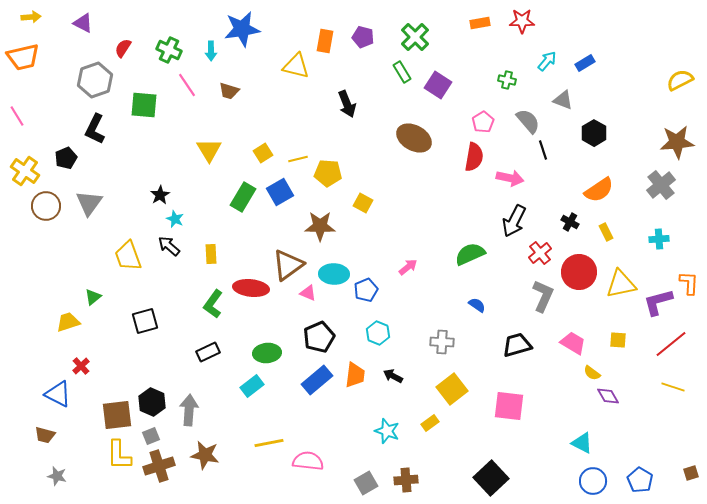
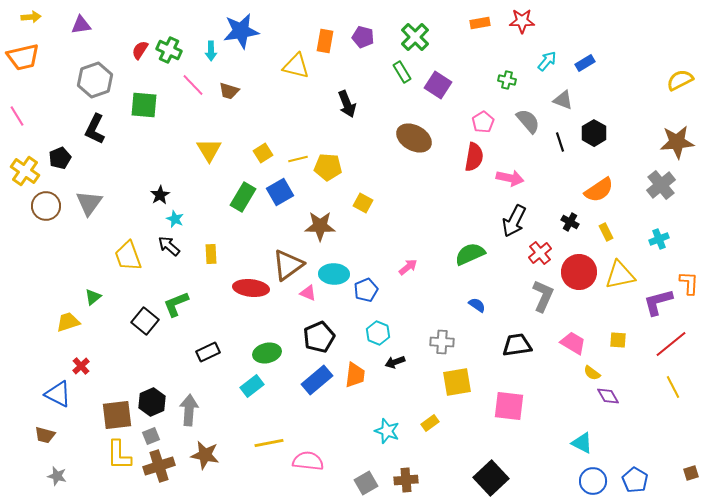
purple triangle at (83, 23): moved 2 px left, 2 px down; rotated 35 degrees counterclockwise
blue star at (242, 29): moved 1 px left, 2 px down
red semicircle at (123, 48): moved 17 px right, 2 px down
pink line at (187, 85): moved 6 px right; rotated 10 degrees counterclockwise
black line at (543, 150): moved 17 px right, 8 px up
black pentagon at (66, 158): moved 6 px left
yellow pentagon at (328, 173): moved 6 px up
cyan cross at (659, 239): rotated 18 degrees counterclockwise
yellow triangle at (621, 284): moved 1 px left, 9 px up
green L-shape at (213, 304): moved 37 px left; rotated 32 degrees clockwise
black square at (145, 321): rotated 36 degrees counterclockwise
black trapezoid at (517, 345): rotated 8 degrees clockwise
green ellipse at (267, 353): rotated 8 degrees counterclockwise
black arrow at (393, 376): moved 2 px right, 14 px up; rotated 48 degrees counterclockwise
yellow line at (673, 387): rotated 45 degrees clockwise
yellow square at (452, 389): moved 5 px right, 7 px up; rotated 28 degrees clockwise
black hexagon at (152, 402): rotated 12 degrees clockwise
blue pentagon at (640, 480): moved 5 px left
